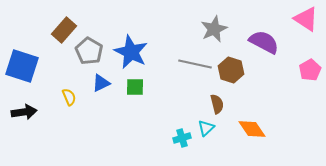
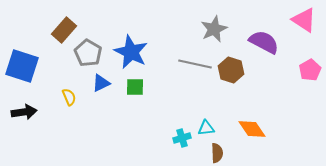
pink triangle: moved 2 px left, 1 px down
gray pentagon: moved 1 px left, 2 px down
brown semicircle: moved 49 px down; rotated 12 degrees clockwise
cyan triangle: rotated 36 degrees clockwise
